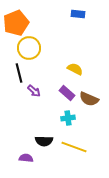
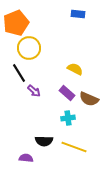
black line: rotated 18 degrees counterclockwise
